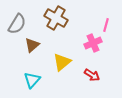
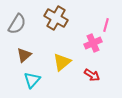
brown triangle: moved 8 px left, 10 px down
